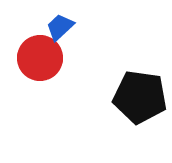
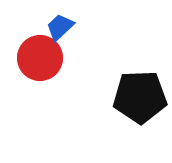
black pentagon: rotated 10 degrees counterclockwise
